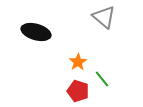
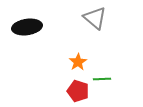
gray triangle: moved 9 px left, 1 px down
black ellipse: moved 9 px left, 5 px up; rotated 24 degrees counterclockwise
green line: rotated 54 degrees counterclockwise
